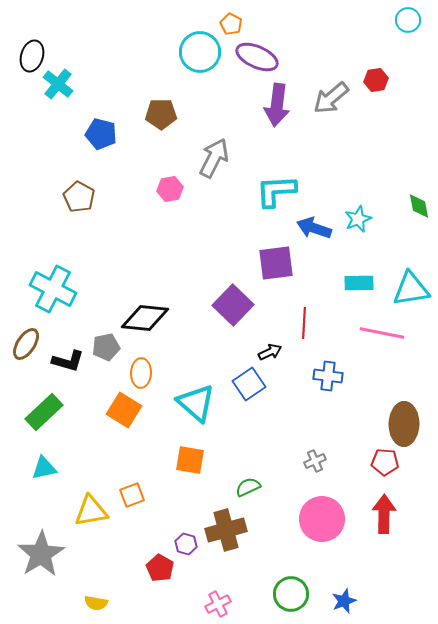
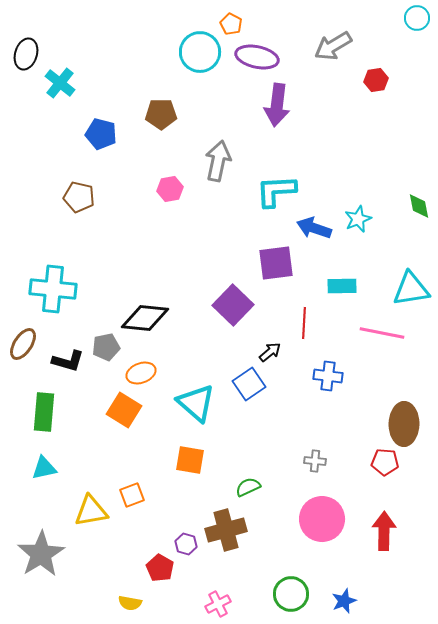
cyan circle at (408, 20): moved 9 px right, 2 px up
black ellipse at (32, 56): moved 6 px left, 2 px up
purple ellipse at (257, 57): rotated 12 degrees counterclockwise
cyan cross at (58, 84): moved 2 px right, 1 px up
gray arrow at (331, 98): moved 2 px right, 52 px up; rotated 9 degrees clockwise
gray arrow at (214, 158): moved 4 px right, 3 px down; rotated 15 degrees counterclockwise
brown pentagon at (79, 197): rotated 16 degrees counterclockwise
cyan rectangle at (359, 283): moved 17 px left, 3 px down
cyan cross at (53, 289): rotated 21 degrees counterclockwise
brown ellipse at (26, 344): moved 3 px left
black arrow at (270, 352): rotated 15 degrees counterclockwise
orange ellipse at (141, 373): rotated 68 degrees clockwise
green rectangle at (44, 412): rotated 42 degrees counterclockwise
gray cross at (315, 461): rotated 30 degrees clockwise
red arrow at (384, 514): moved 17 px down
yellow semicircle at (96, 603): moved 34 px right
